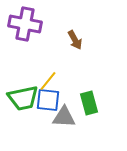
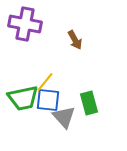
yellow line: moved 3 px left, 1 px down
gray triangle: rotated 45 degrees clockwise
